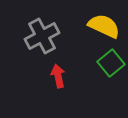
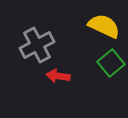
gray cross: moved 5 px left, 9 px down
red arrow: rotated 70 degrees counterclockwise
